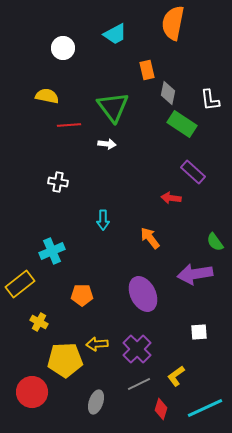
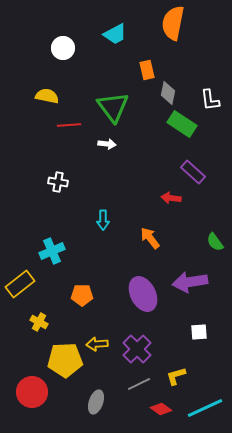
purple arrow: moved 5 px left, 8 px down
yellow L-shape: rotated 20 degrees clockwise
red diamond: rotated 70 degrees counterclockwise
